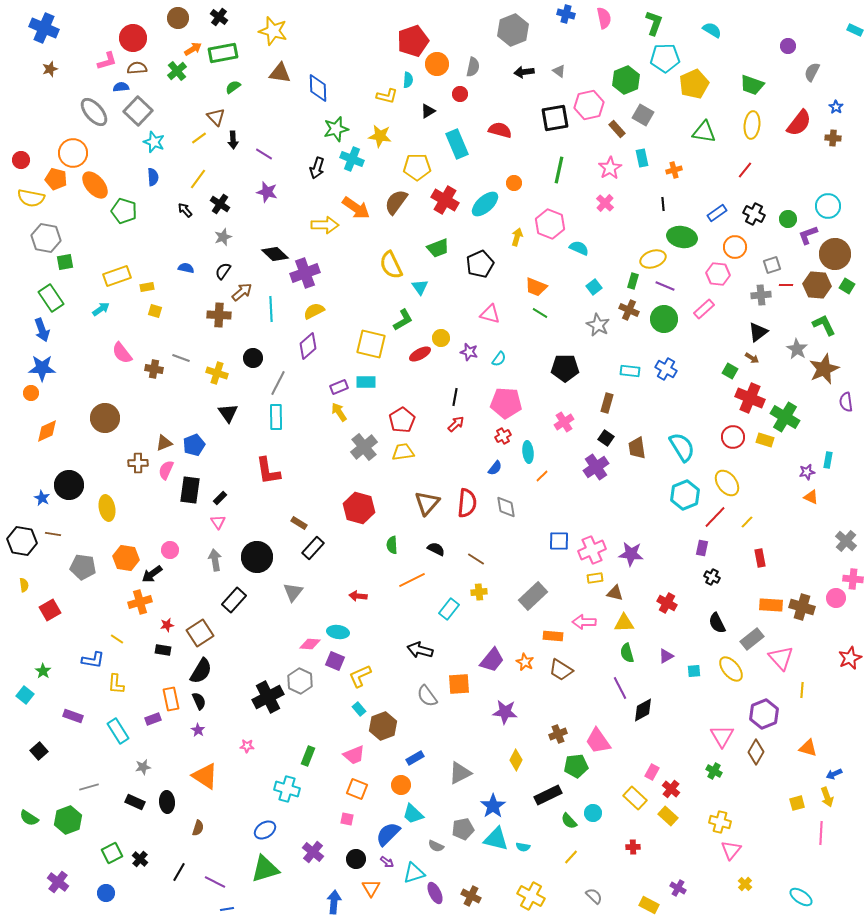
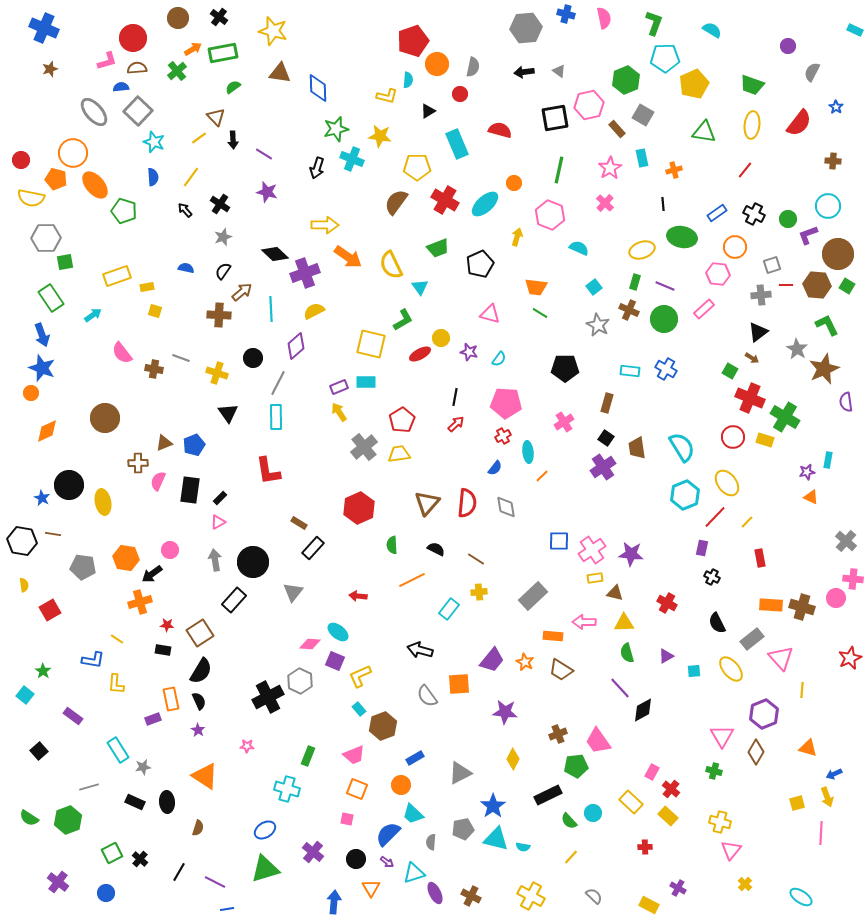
gray hexagon at (513, 30): moved 13 px right, 2 px up; rotated 16 degrees clockwise
brown cross at (833, 138): moved 23 px down
yellow line at (198, 179): moved 7 px left, 2 px up
orange arrow at (356, 208): moved 8 px left, 49 px down
pink hexagon at (550, 224): moved 9 px up
gray hexagon at (46, 238): rotated 12 degrees counterclockwise
brown circle at (835, 254): moved 3 px right
yellow ellipse at (653, 259): moved 11 px left, 9 px up
green rectangle at (633, 281): moved 2 px right, 1 px down
orange trapezoid at (536, 287): rotated 15 degrees counterclockwise
cyan arrow at (101, 309): moved 8 px left, 6 px down
green L-shape at (824, 325): moved 3 px right
blue arrow at (42, 330): moved 5 px down
purple diamond at (308, 346): moved 12 px left
blue star at (42, 368): rotated 20 degrees clockwise
yellow trapezoid at (403, 452): moved 4 px left, 2 px down
purple cross at (596, 467): moved 7 px right
pink semicircle at (166, 470): moved 8 px left, 11 px down
yellow ellipse at (107, 508): moved 4 px left, 6 px up
red hexagon at (359, 508): rotated 20 degrees clockwise
pink triangle at (218, 522): rotated 35 degrees clockwise
pink cross at (592, 550): rotated 12 degrees counterclockwise
black circle at (257, 557): moved 4 px left, 5 px down
red star at (167, 625): rotated 16 degrees clockwise
cyan ellipse at (338, 632): rotated 30 degrees clockwise
purple line at (620, 688): rotated 15 degrees counterclockwise
purple rectangle at (73, 716): rotated 18 degrees clockwise
cyan rectangle at (118, 731): moved 19 px down
yellow diamond at (516, 760): moved 3 px left, 1 px up
green cross at (714, 771): rotated 14 degrees counterclockwise
yellow rectangle at (635, 798): moved 4 px left, 4 px down
gray semicircle at (436, 846): moved 5 px left, 4 px up; rotated 70 degrees clockwise
red cross at (633, 847): moved 12 px right
